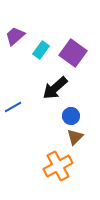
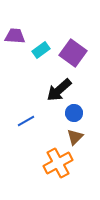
purple trapezoid: rotated 45 degrees clockwise
cyan rectangle: rotated 18 degrees clockwise
black arrow: moved 4 px right, 2 px down
blue line: moved 13 px right, 14 px down
blue circle: moved 3 px right, 3 px up
orange cross: moved 3 px up
